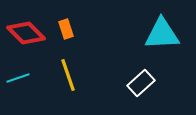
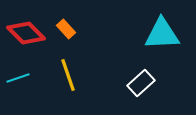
orange rectangle: rotated 24 degrees counterclockwise
